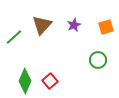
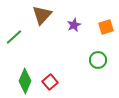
brown triangle: moved 10 px up
red square: moved 1 px down
